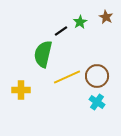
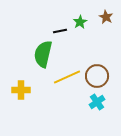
black line: moved 1 px left; rotated 24 degrees clockwise
cyan cross: rotated 21 degrees clockwise
